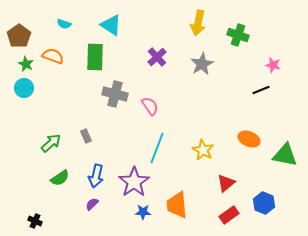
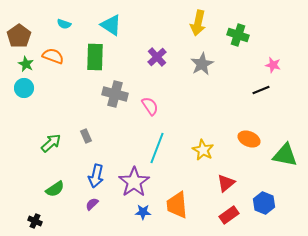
green semicircle: moved 5 px left, 11 px down
